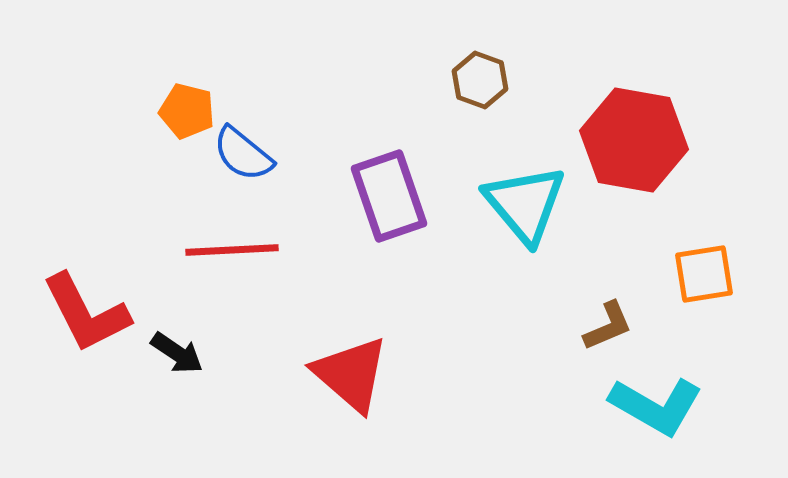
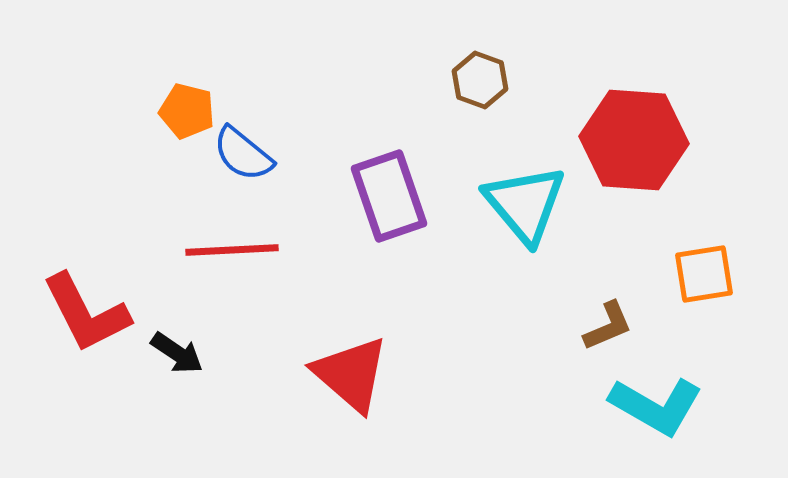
red hexagon: rotated 6 degrees counterclockwise
